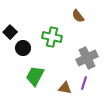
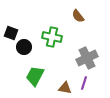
black square: moved 1 px right, 1 px down; rotated 24 degrees counterclockwise
black circle: moved 1 px right, 1 px up
